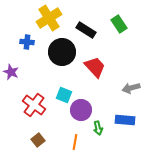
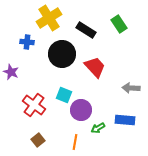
black circle: moved 2 px down
gray arrow: rotated 18 degrees clockwise
green arrow: rotated 72 degrees clockwise
